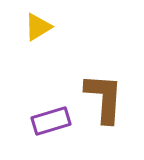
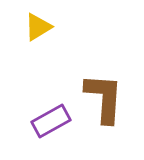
purple rectangle: rotated 12 degrees counterclockwise
